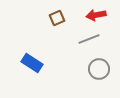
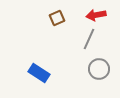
gray line: rotated 45 degrees counterclockwise
blue rectangle: moved 7 px right, 10 px down
